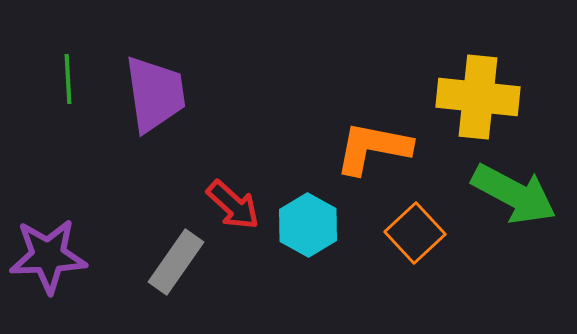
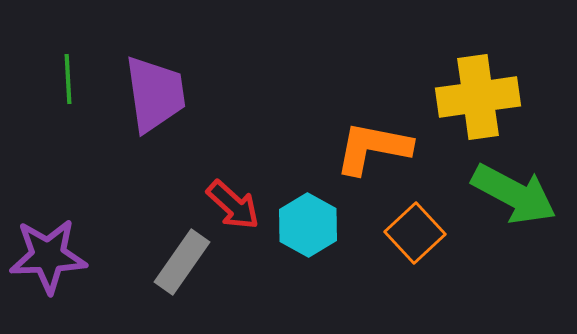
yellow cross: rotated 14 degrees counterclockwise
gray rectangle: moved 6 px right
